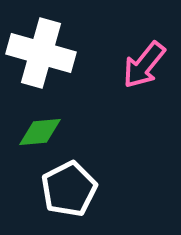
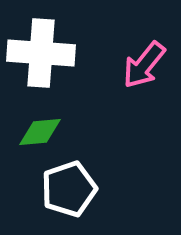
white cross: rotated 12 degrees counterclockwise
white pentagon: rotated 8 degrees clockwise
